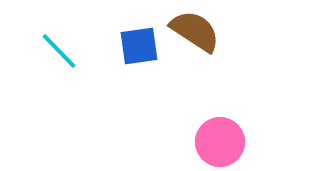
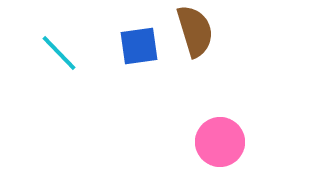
brown semicircle: rotated 40 degrees clockwise
cyan line: moved 2 px down
